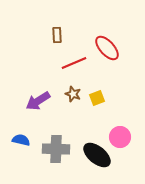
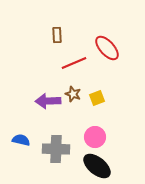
purple arrow: moved 10 px right; rotated 30 degrees clockwise
pink circle: moved 25 px left
black ellipse: moved 11 px down
